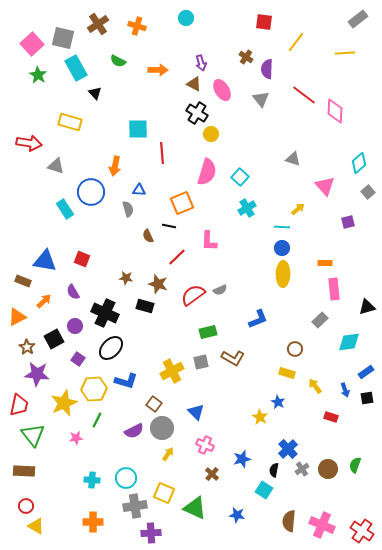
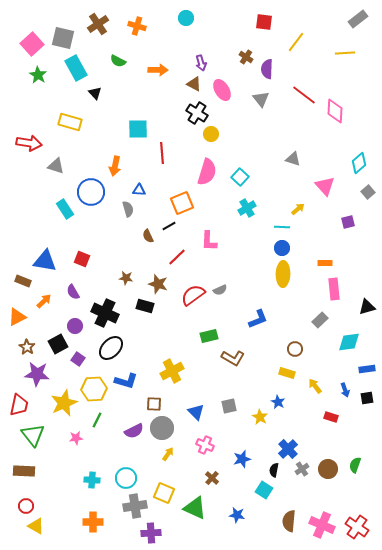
black line at (169, 226): rotated 40 degrees counterclockwise
green rectangle at (208, 332): moved 1 px right, 4 px down
black square at (54, 339): moved 4 px right, 5 px down
gray square at (201, 362): moved 28 px right, 44 px down
blue rectangle at (366, 372): moved 1 px right, 3 px up; rotated 28 degrees clockwise
brown square at (154, 404): rotated 35 degrees counterclockwise
brown cross at (212, 474): moved 4 px down
red cross at (362, 531): moved 5 px left, 4 px up
